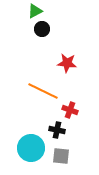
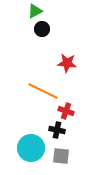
red cross: moved 4 px left, 1 px down
